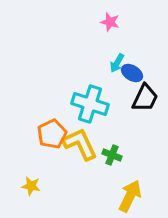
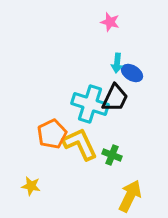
cyan arrow: rotated 24 degrees counterclockwise
black trapezoid: moved 30 px left
